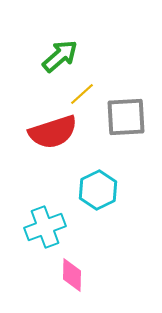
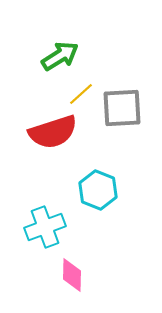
green arrow: rotated 9 degrees clockwise
yellow line: moved 1 px left
gray square: moved 4 px left, 9 px up
cyan hexagon: rotated 12 degrees counterclockwise
